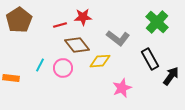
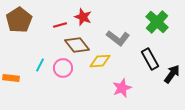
red star: rotated 24 degrees clockwise
black arrow: moved 1 px right, 2 px up
